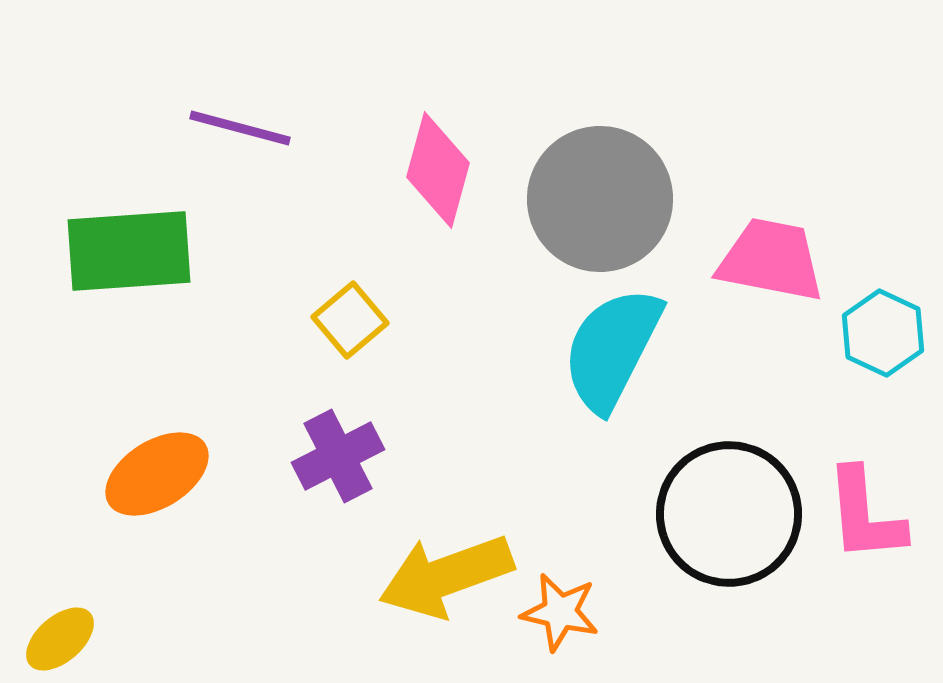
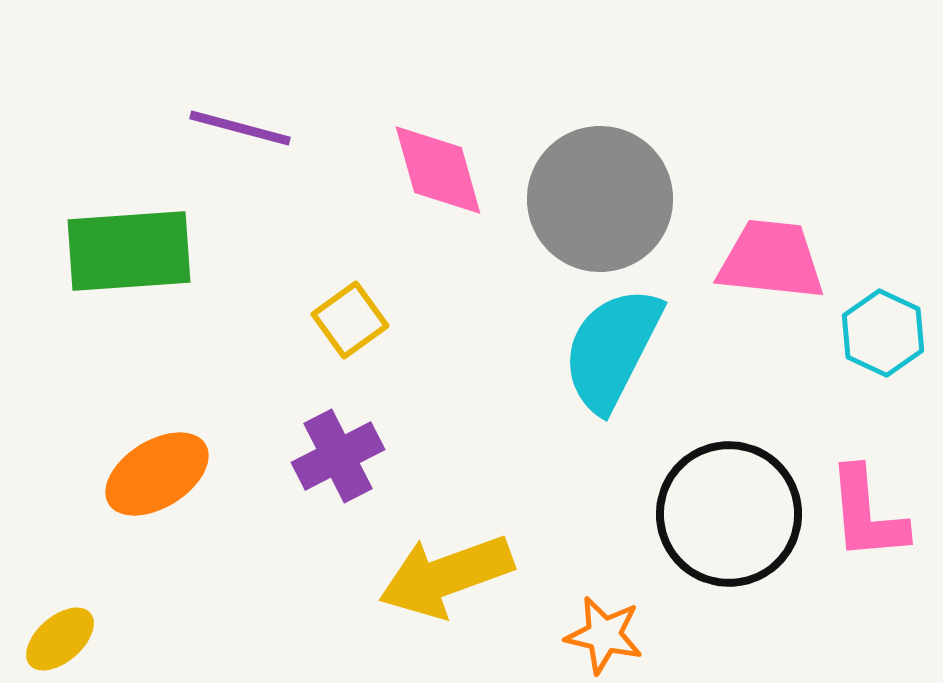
pink diamond: rotated 31 degrees counterclockwise
pink trapezoid: rotated 5 degrees counterclockwise
yellow square: rotated 4 degrees clockwise
pink L-shape: moved 2 px right, 1 px up
orange star: moved 44 px right, 23 px down
